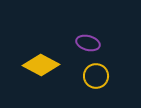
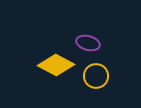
yellow diamond: moved 15 px right
